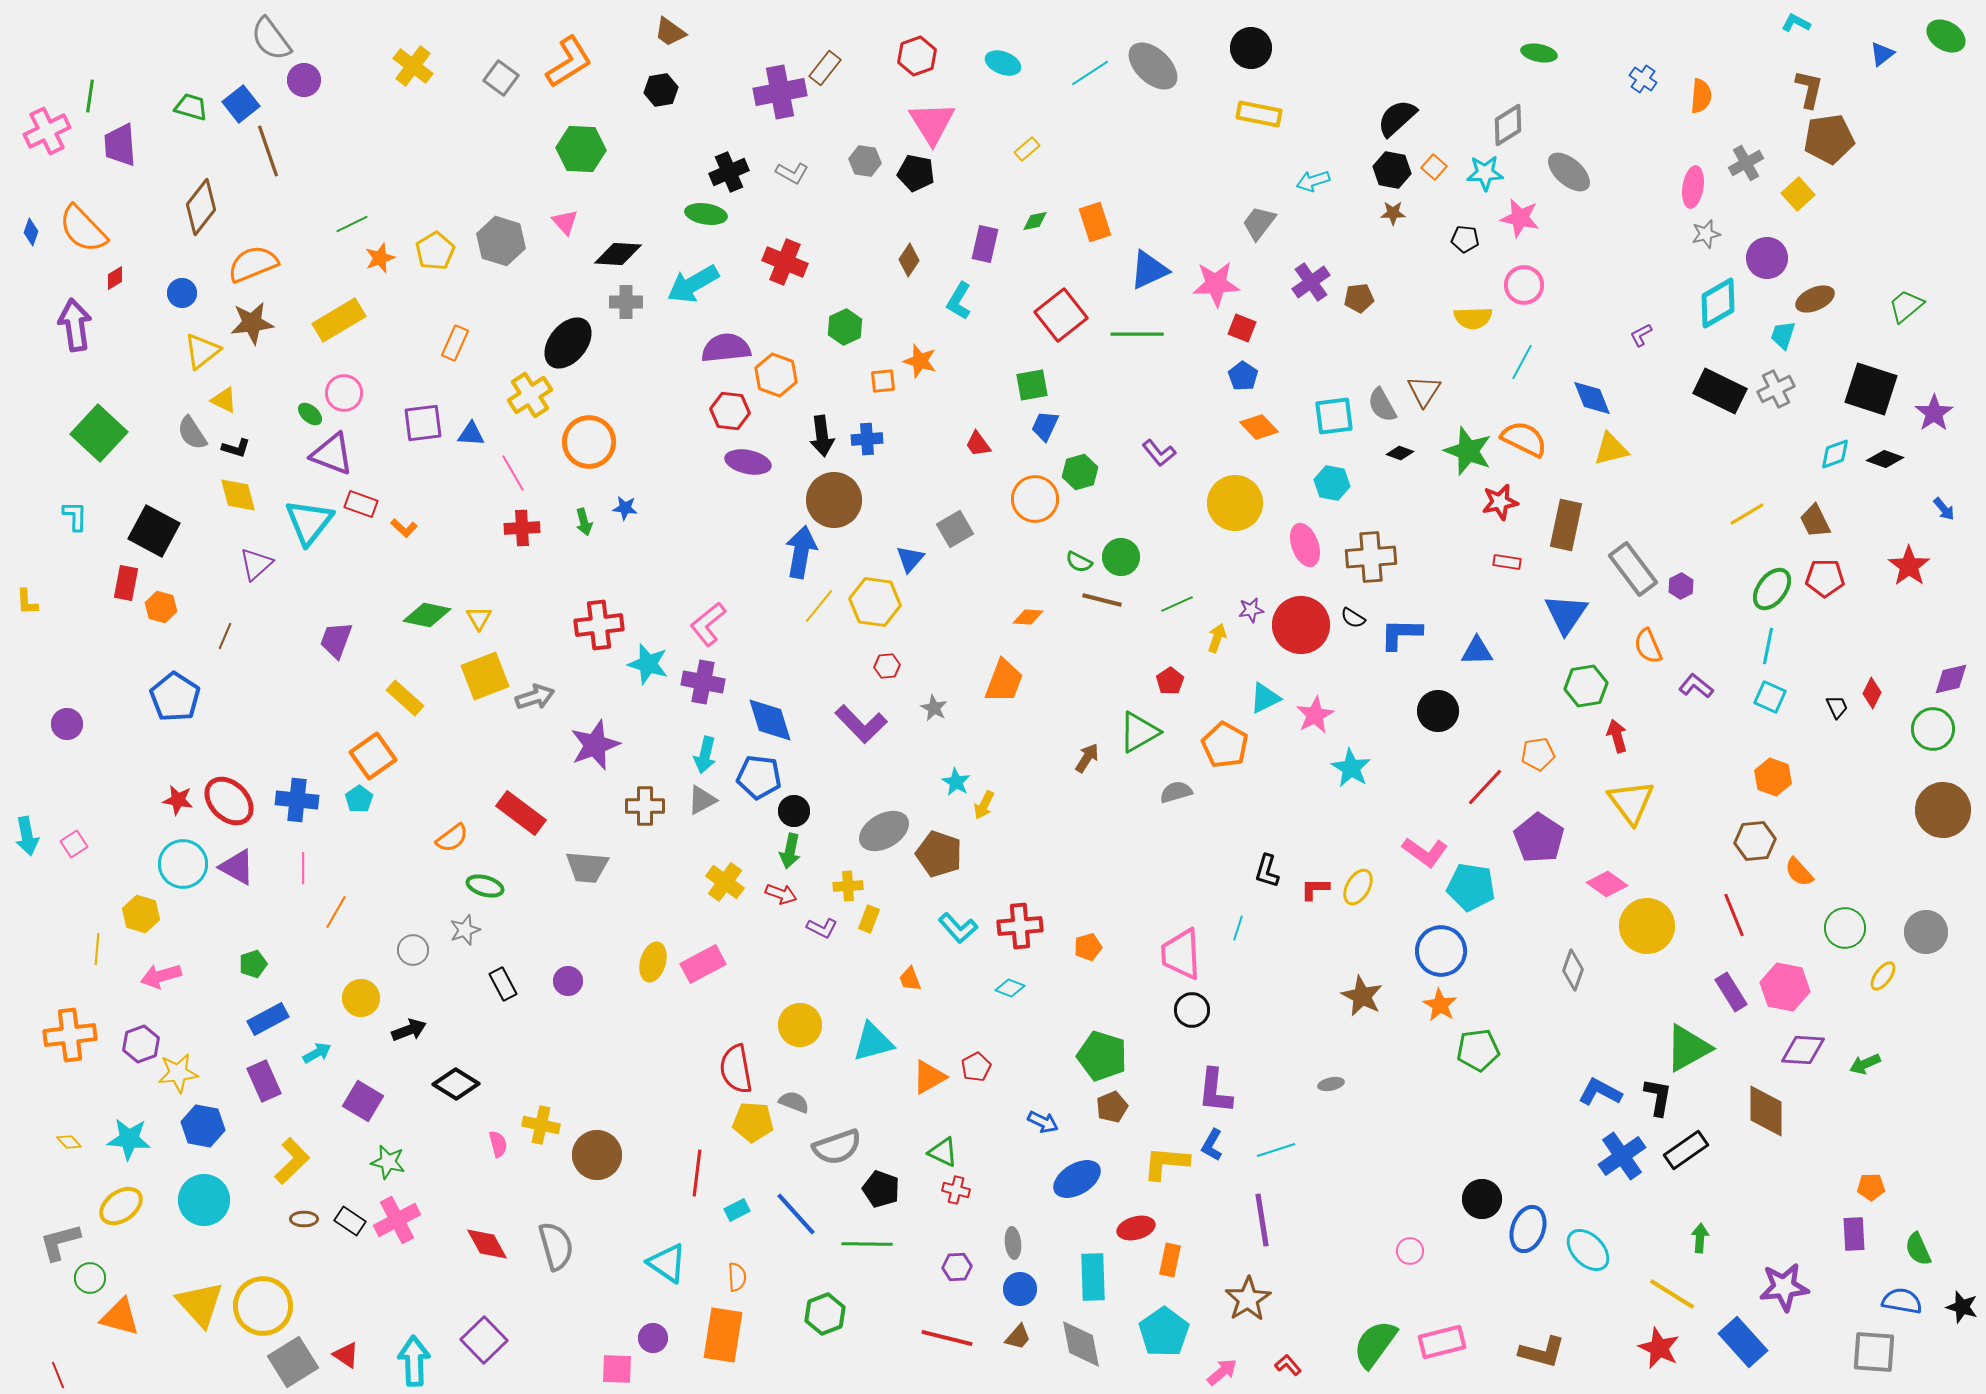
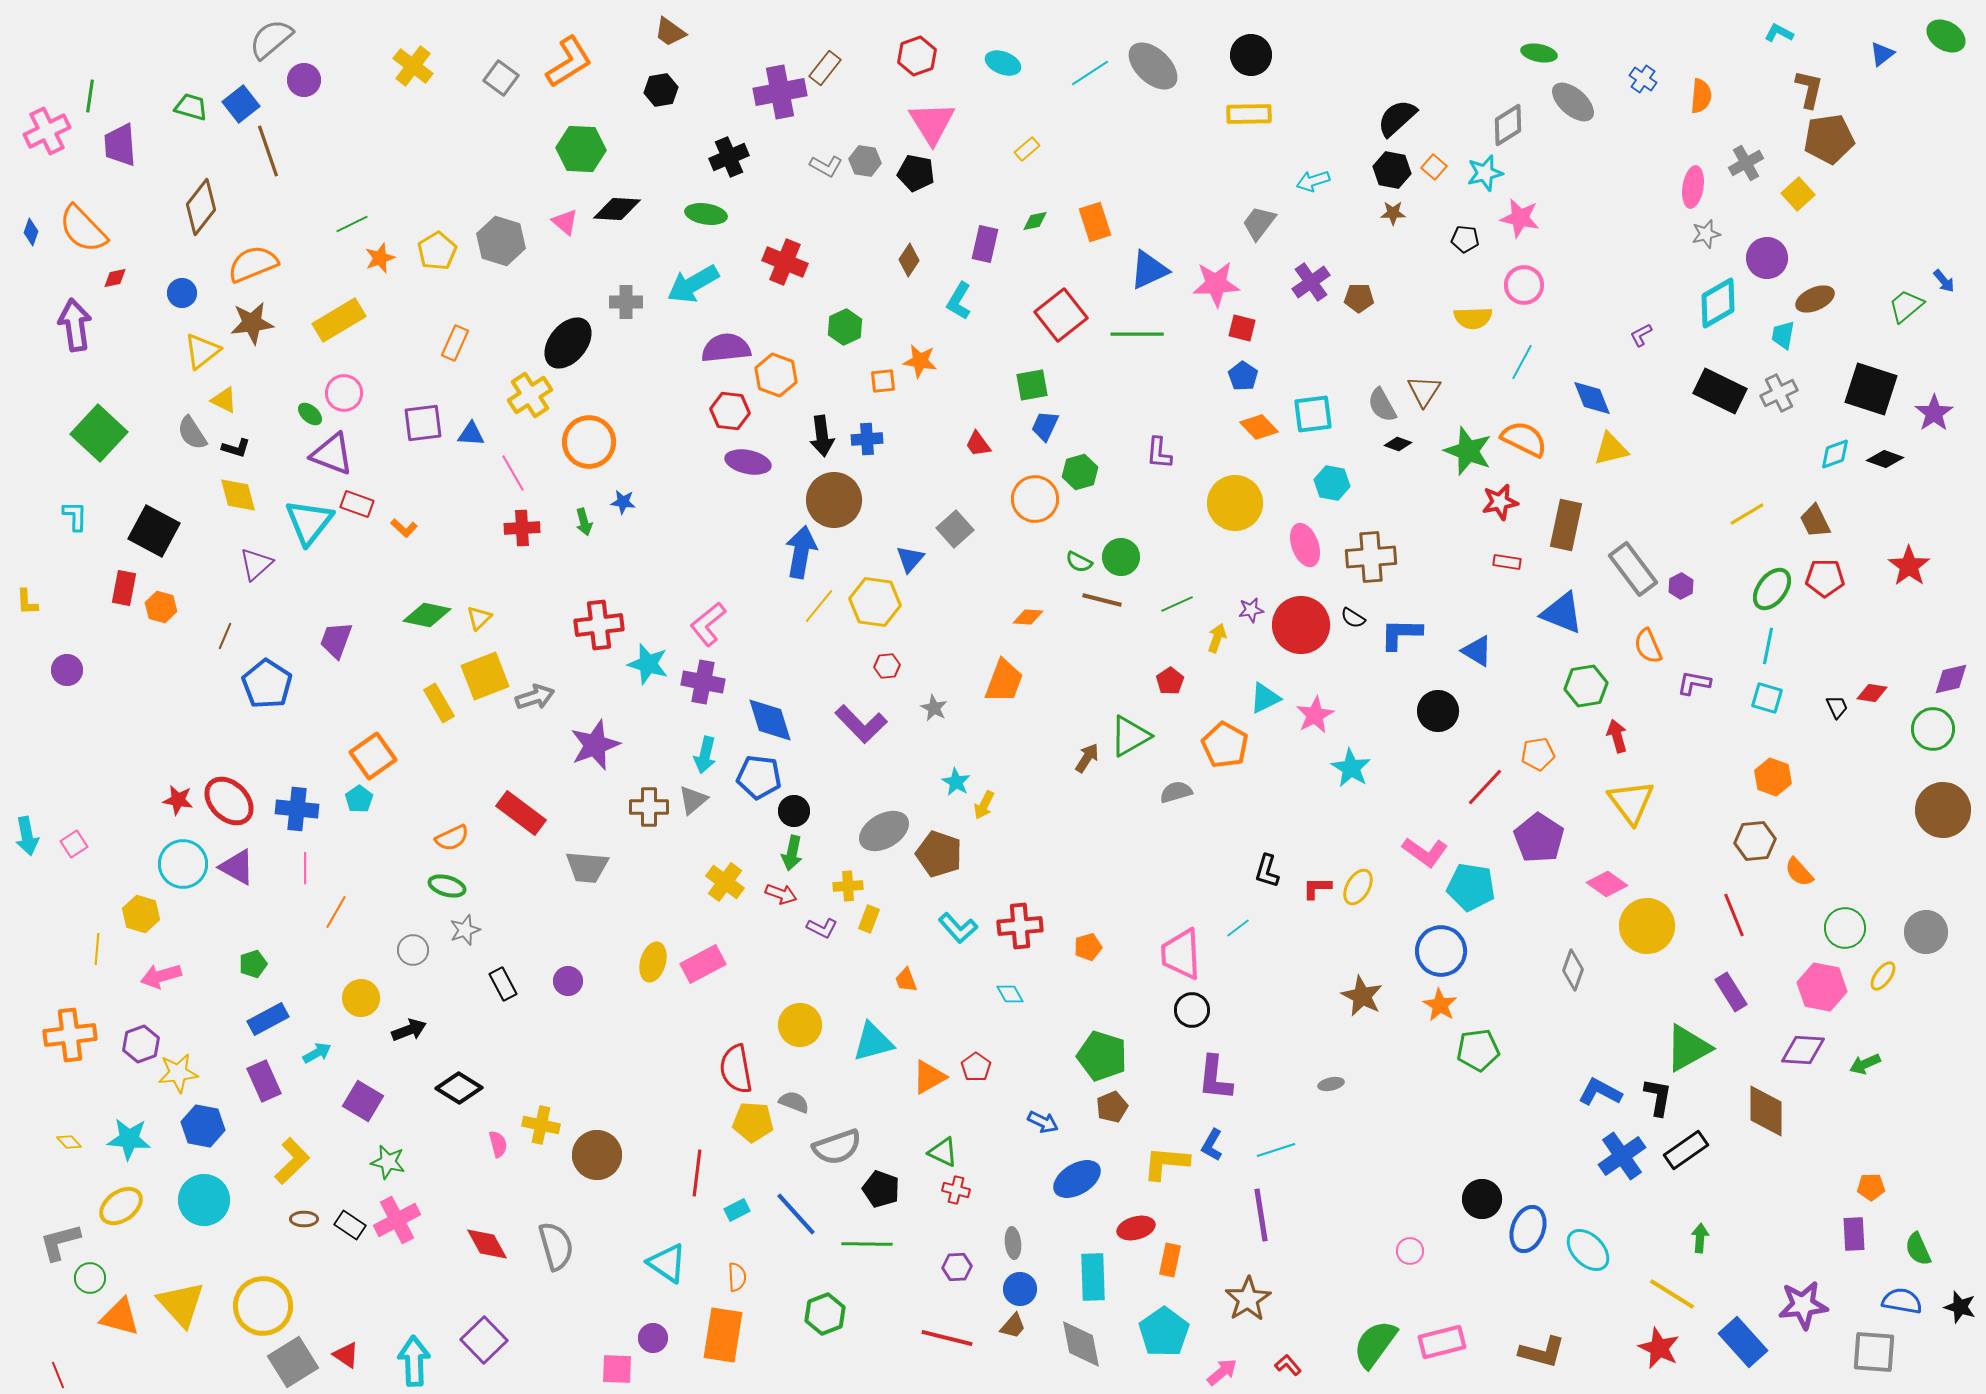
cyan L-shape at (1796, 23): moved 17 px left, 10 px down
gray semicircle at (271, 39): rotated 87 degrees clockwise
black circle at (1251, 48): moved 7 px down
yellow rectangle at (1259, 114): moved 10 px left; rotated 12 degrees counterclockwise
black cross at (729, 172): moved 15 px up
gray ellipse at (1569, 172): moved 4 px right, 70 px up
gray L-shape at (792, 173): moved 34 px right, 7 px up
cyan star at (1485, 173): rotated 12 degrees counterclockwise
pink triangle at (565, 222): rotated 8 degrees counterclockwise
yellow pentagon at (435, 251): moved 2 px right
black diamond at (618, 254): moved 1 px left, 45 px up
red diamond at (115, 278): rotated 20 degrees clockwise
brown pentagon at (1359, 298): rotated 8 degrees clockwise
red square at (1242, 328): rotated 8 degrees counterclockwise
cyan trapezoid at (1783, 335): rotated 8 degrees counterclockwise
orange star at (920, 361): rotated 8 degrees counterclockwise
gray cross at (1776, 389): moved 3 px right, 4 px down
cyan square at (1334, 416): moved 21 px left, 2 px up
purple L-shape at (1159, 453): rotated 44 degrees clockwise
black diamond at (1400, 453): moved 2 px left, 9 px up
red rectangle at (361, 504): moved 4 px left
blue star at (625, 508): moved 2 px left, 6 px up
blue arrow at (1944, 509): moved 228 px up
gray square at (955, 529): rotated 12 degrees counterclockwise
red rectangle at (126, 583): moved 2 px left, 5 px down
blue triangle at (1566, 614): moved 4 px left, 1 px up; rotated 42 degrees counterclockwise
yellow triangle at (479, 618): rotated 16 degrees clockwise
blue triangle at (1477, 651): rotated 32 degrees clockwise
purple L-shape at (1696, 686): moved 2 px left, 3 px up; rotated 28 degrees counterclockwise
red diamond at (1872, 693): rotated 72 degrees clockwise
blue pentagon at (175, 697): moved 92 px right, 13 px up
cyan square at (1770, 697): moved 3 px left, 1 px down; rotated 8 degrees counterclockwise
yellow rectangle at (405, 698): moved 34 px right, 5 px down; rotated 18 degrees clockwise
purple circle at (67, 724): moved 54 px up
green triangle at (1139, 732): moved 9 px left, 4 px down
blue cross at (297, 800): moved 9 px down
gray triangle at (702, 800): moved 9 px left; rotated 12 degrees counterclockwise
brown cross at (645, 806): moved 4 px right, 1 px down
orange semicircle at (452, 838): rotated 12 degrees clockwise
green arrow at (790, 851): moved 2 px right, 2 px down
pink line at (303, 868): moved 2 px right
green ellipse at (485, 886): moved 38 px left
red L-shape at (1315, 889): moved 2 px right, 1 px up
cyan line at (1238, 928): rotated 35 degrees clockwise
orange trapezoid at (910, 979): moved 4 px left, 1 px down
pink hexagon at (1785, 987): moved 37 px right
cyan diamond at (1010, 988): moved 6 px down; rotated 40 degrees clockwise
red pentagon at (976, 1067): rotated 8 degrees counterclockwise
black diamond at (456, 1084): moved 3 px right, 4 px down
purple L-shape at (1215, 1091): moved 13 px up
purple line at (1262, 1220): moved 1 px left, 5 px up
black rectangle at (350, 1221): moved 4 px down
purple star at (1784, 1287): moved 19 px right, 18 px down
yellow triangle at (200, 1304): moved 19 px left
black star at (1962, 1307): moved 2 px left
brown trapezoid at (1018, 1337): moved 5 px left, 11 px up
